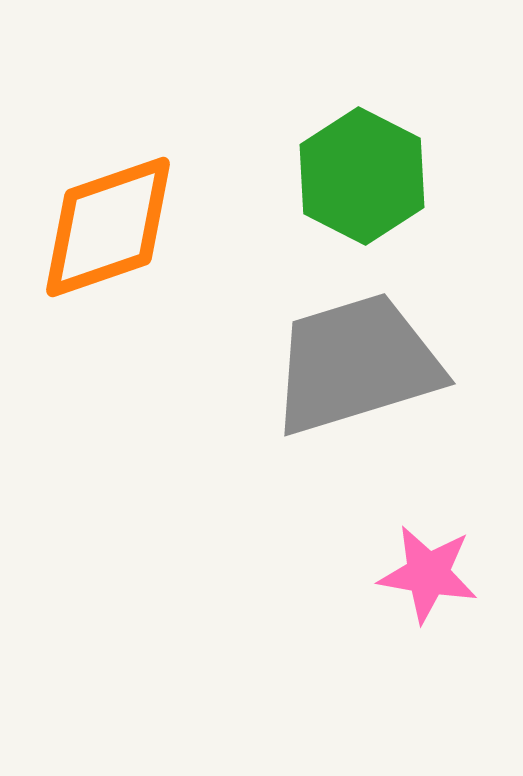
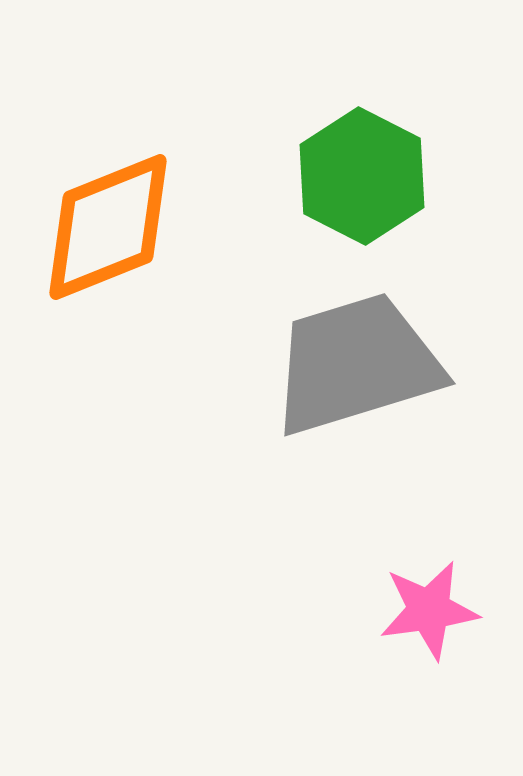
orange diamond: rotated 3 degrees counterclockwise
pink star: moved 1 px right, 36 px down; rotated 18 degrees counterclockwise
